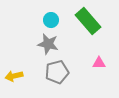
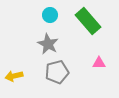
cyan circle: moved 1 px left, 5 px up
gray star: rotated 15 degrees clockwise
